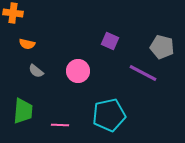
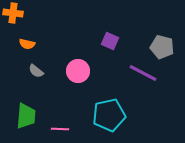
green trapezoid: moved 3 px right, 5 px down
pink line: moved 4 px down
